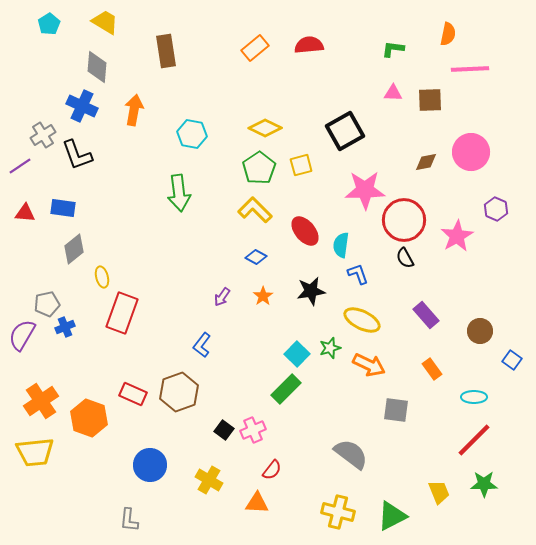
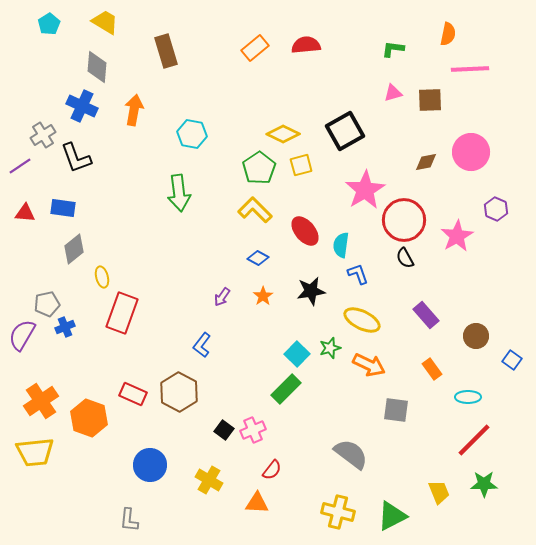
red semicircle at (309, 45): moved 3 px left
brown rectangle at (166, 51): rotated 8 degrees counterclockwise
pink triangle at (393, 93): rotated 18 degrees counterclockwise
yellow diamond at (265, 128): moved 18 px right, 6 px down
black L-shape at (77, 155): moved 1 px left, 3 px down
pink star at (365, 190): rotated 30 degrees counterclockwise
blue diamond at (256, 257): moved 2 px right, 1 px down
brown circle at (480, 331): moved 4 px left, 5 px down
brown hexagon at (179, 392): rotated 12 degrees counterclockwise
cyan ellipse at (474, 397): moved 6 px left
